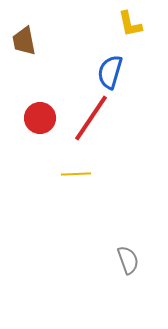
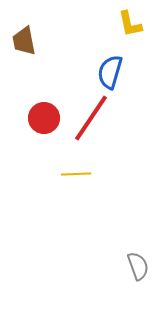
red circle: moved 4 px right
gray semicircle: moved 10 px right, 6 px down
